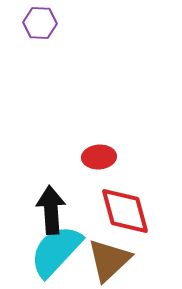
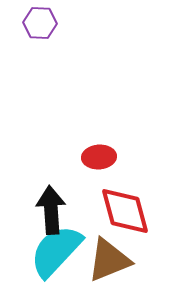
brown triangle: rotated 21 degrees clockwise
